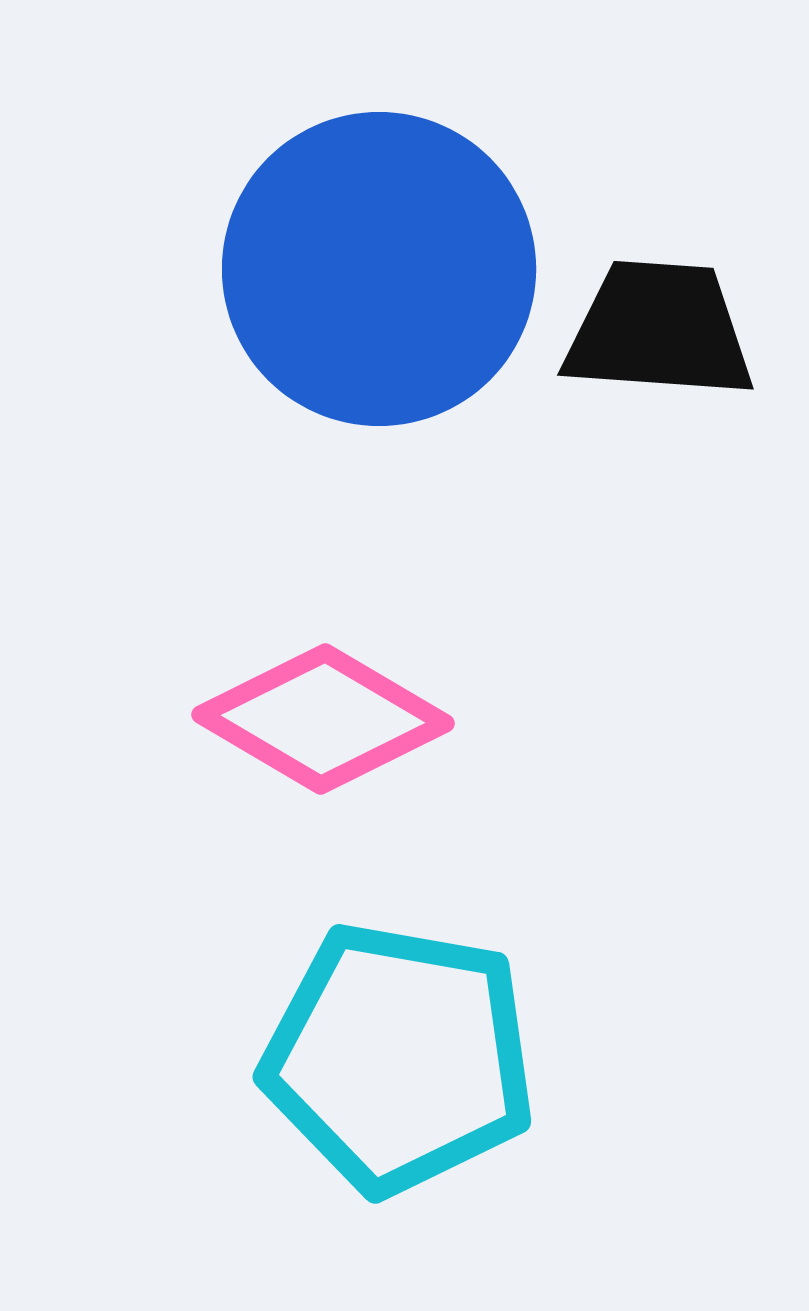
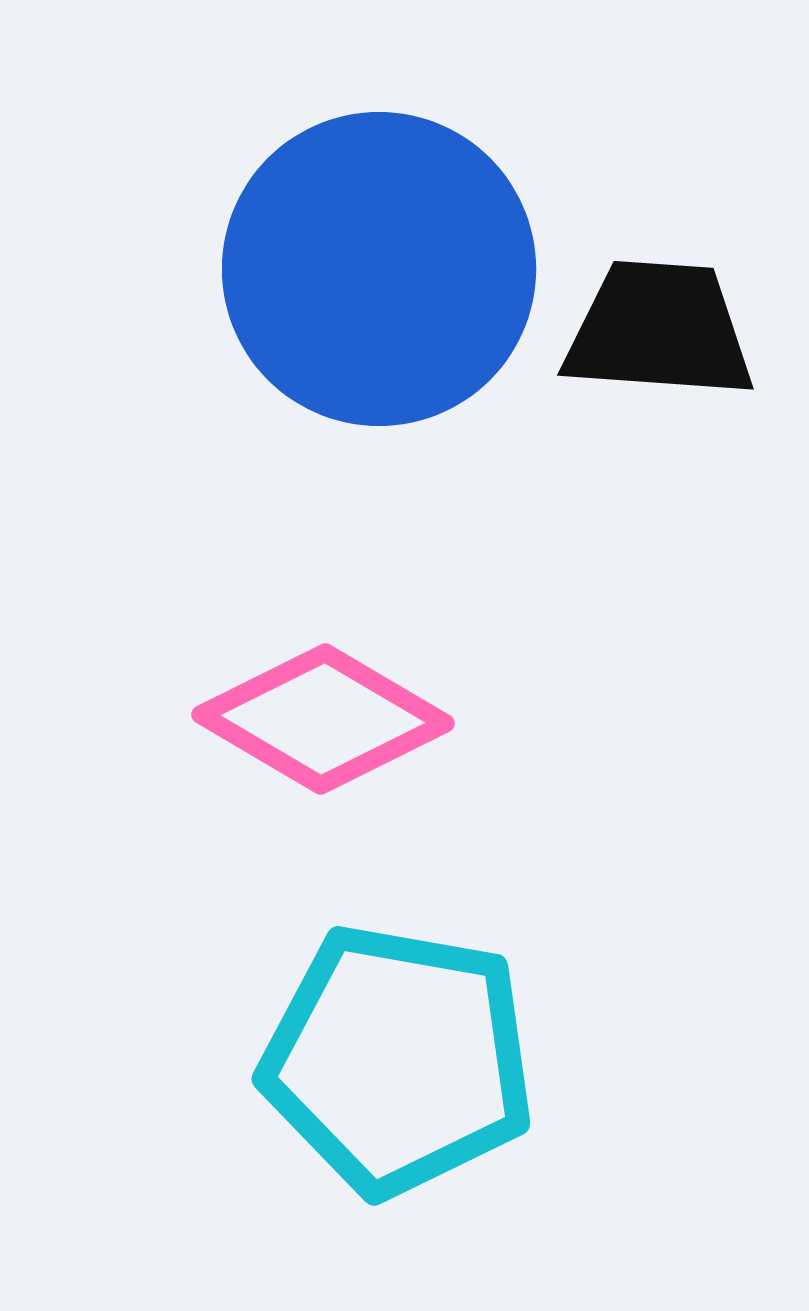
cyan pentagon: moved 1 px left, 2 px down
